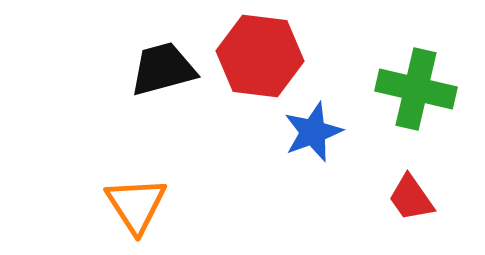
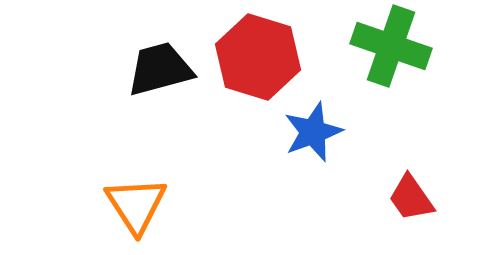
red hexagon: moved 2 px left, 1 px down; rotated 10 degrees clockwise
black trapezoid: moved 3 px left
green cross: moved 25 px left, 43 px up; rotated 6 degrees clockwise
